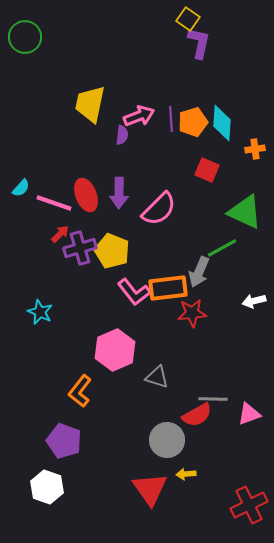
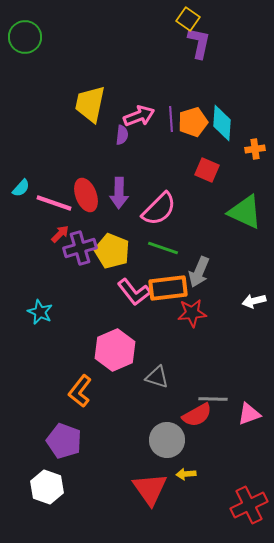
green line: moved 59 px left; rotated 48 degrees clockwise
